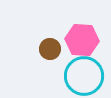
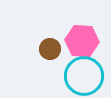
pink hexagon: moved 1 px down
